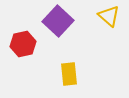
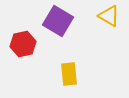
yellow triangle: rotated 10 degrees counterclockwise
purple square: rotated 12 degrees counterclockwise
